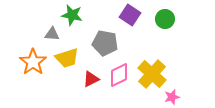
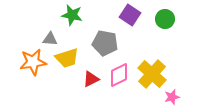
gray triangle: moved 2 px left, 5 px down
orange star: rotated 28 degrees clockwise
